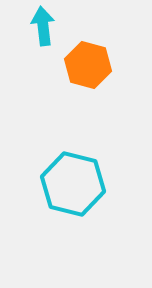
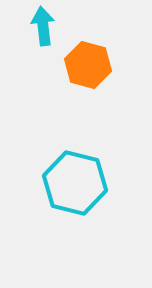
cyan hexagon: moved 2 px right, 1 px up
